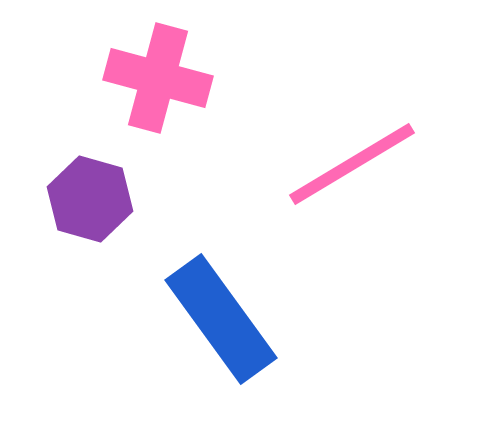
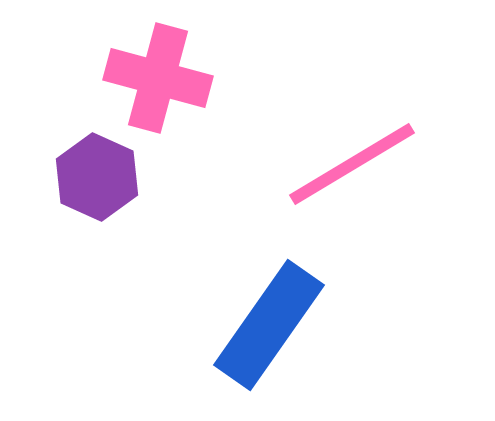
purple hexagon: moved 7 px right, 22 px up; rotated 8 degrees clockwise
blue rectangle: moved 48 px right, 6 px down; rotated 71 degrees clockwise
